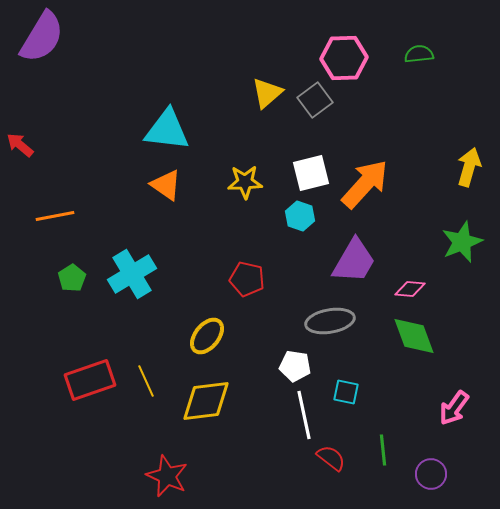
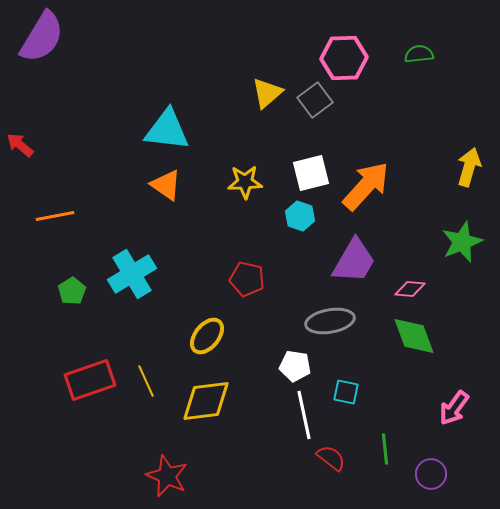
orange arrow: moved 1 px right, 2 px down
green pentagon: moved 13 px down
green line: moved 2 px right, 1 px up
